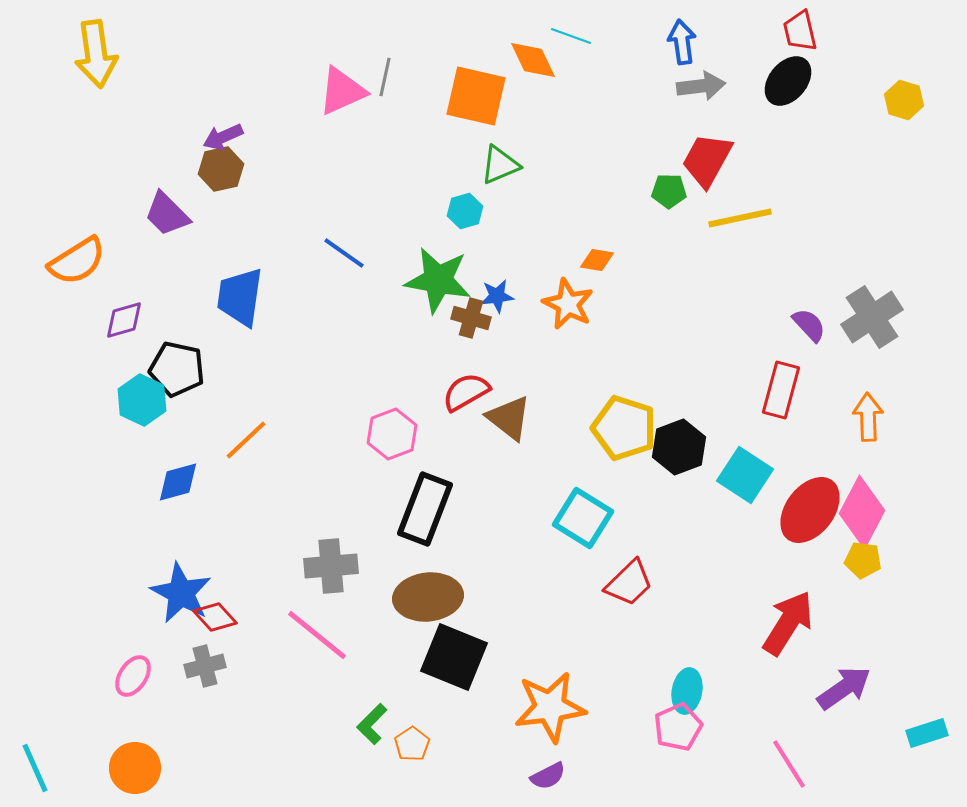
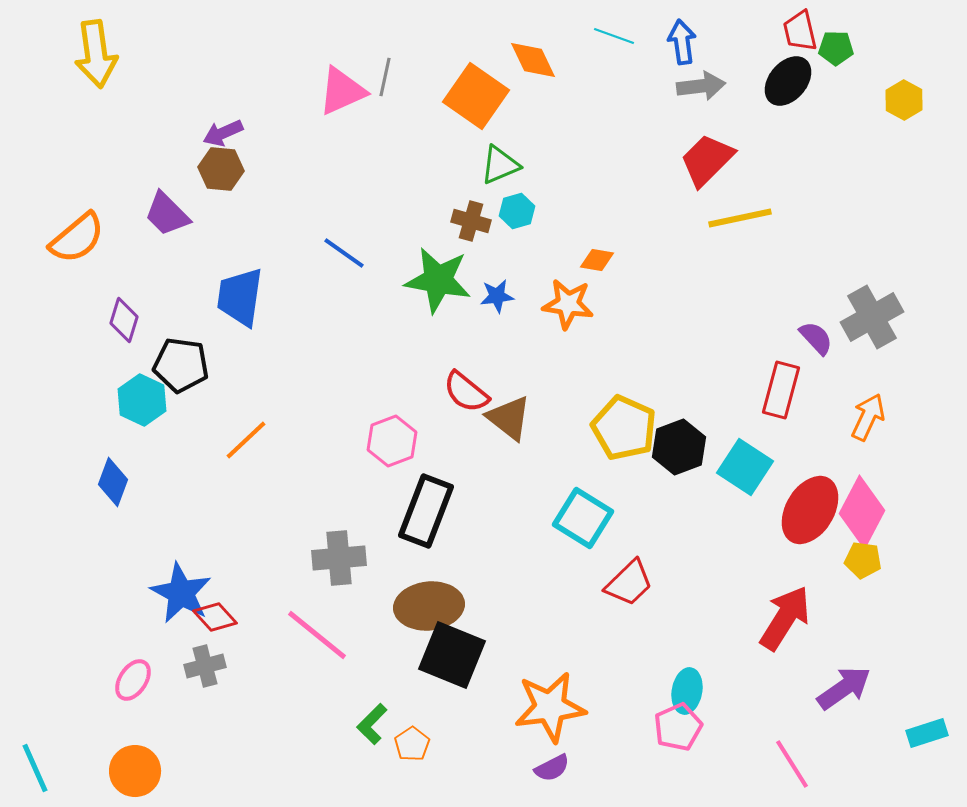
cyan line at (571, 36): moved 43 px right
orange square at (476, 96): rotated 22 degrees clockwise
yellow hexagon at (904, 100): rotated 12 degrees clockwise
purple arrow at (223, 137): moved 4 px up
red trapezoid at (707, 160): rotated 16 degrees clockwise
brown hexagon at (221, 169): rotated 18 degrees clockwise
green pentagon at (669, 191): moved 167 px right, 143 px up
cyan hexagon at (465, 211): moved 52 px right
orange semicircle at (77, 261): moved 23 px up; rotated 8 degrees counterclockwise
orange star at (568, 304): rotated 18 degrees counterclockwise
gray cross at (872, 317): rotated 4 degrees clockwise
brown cross at (471, 318): moved 97 px up
purple diamond at (124, 320): rotated 57 degrees counterclockwise
purple semicircle at (809, 325): moved 7 px right, 13 px down
black pentagon at (177, 369): moved 4 px right, 4 px up; rotated 4 degrees counterclockwise
red semicircle at (466, 392): rotated 111 degrees counterclockwise
orange arrow at (868, 417): rotated 27 degrees clockwise
yellow pentagon at (624, 428): rotated 6 degrees clockwise
pink hexagon at (392, 434): moved 7 px down
cyan square at (745, 475): moved 8 px up
blue diamond at (178, 482): moved 65 px left; rotated 54 degrees counterclockwise
black rectangle at (425, 509): moved 1 px right, 2 px down
red ellipse at (810, 510): rotated 6 degrees counterclockwise
gray cross at (331, 566): moved 8 px right, 8 px up
brown ellipse at (428, 597): moved 1 px right, 9 px down
red arrow at (788, 623): moved 3 px left, 5 px up
black square at (454, 657): moved 2 px left, 2 px up
pink ellipse at (133, 676): moved 4 px down
pink line at (789, 764): moved 3 px right
orange circle at (135, 768): moved 3 px down
purple semicircle at (548, 776): moved 4 px right, 8 px up
